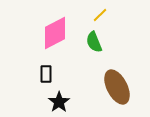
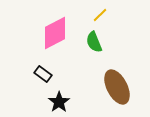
black rectangle: moved 3 px left; rotated 54 degrees counterclockwise
